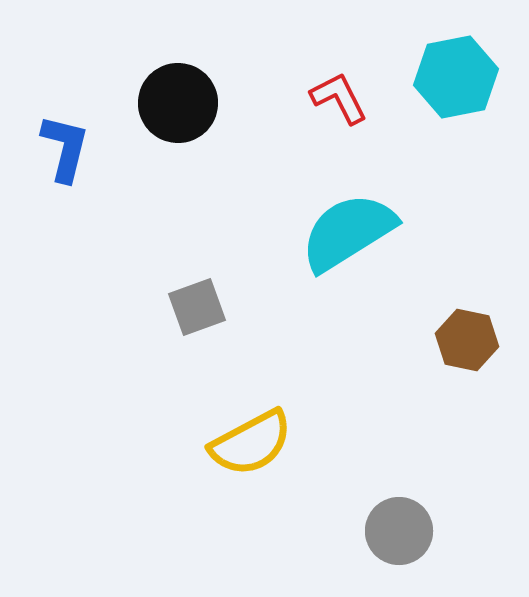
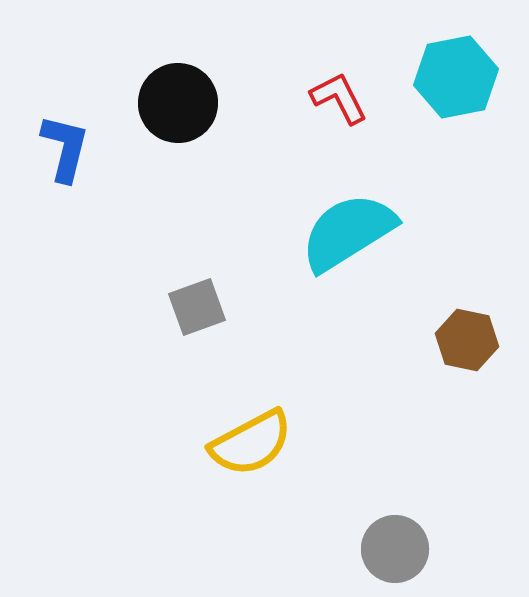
gray circle: moved 4 px left, 18 px down
